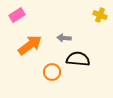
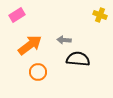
gray arrow: moved 2 px down
orange circle: moved 14 px left
